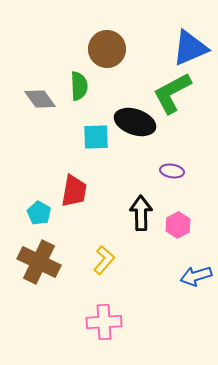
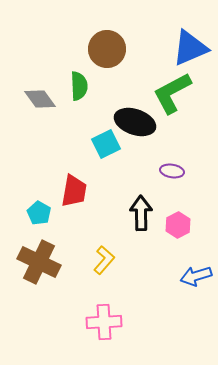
cyan square: moved 10 px right, 7 px down; rotated 24 degrees counterclockwise
